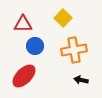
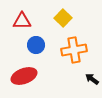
red triangle: moved 1 px left, 3 px up
blue circle: moved 1 px right, 1 px up
red ellipse: rotated 25 degrees clockwise
black arrow: moved 11 px right, 1 px up; rotated 24 degrees clockwise
